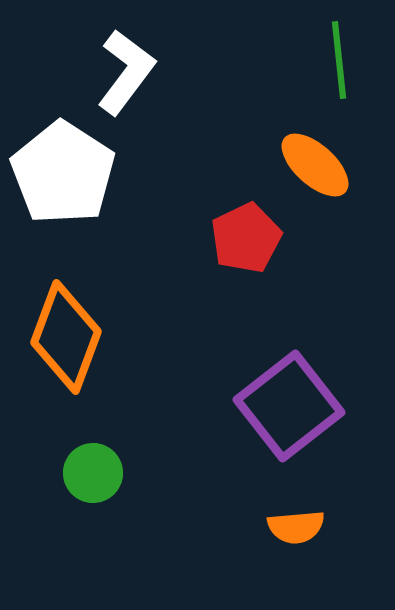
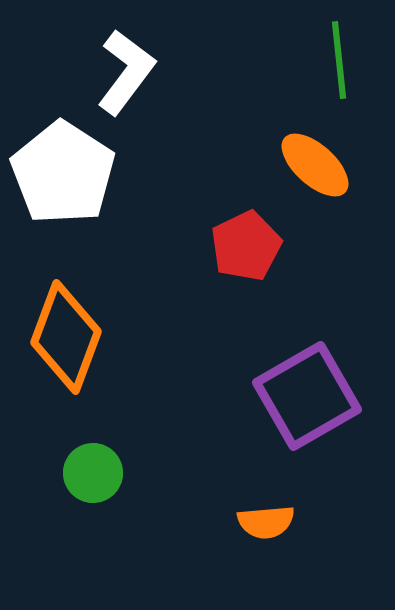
red pentagon: moved 8 px down
purple square: moved 18 px right, 10 px up; rotated 8 degrees clockwise
orange semicircle: moved 30 px left, 5 px up
